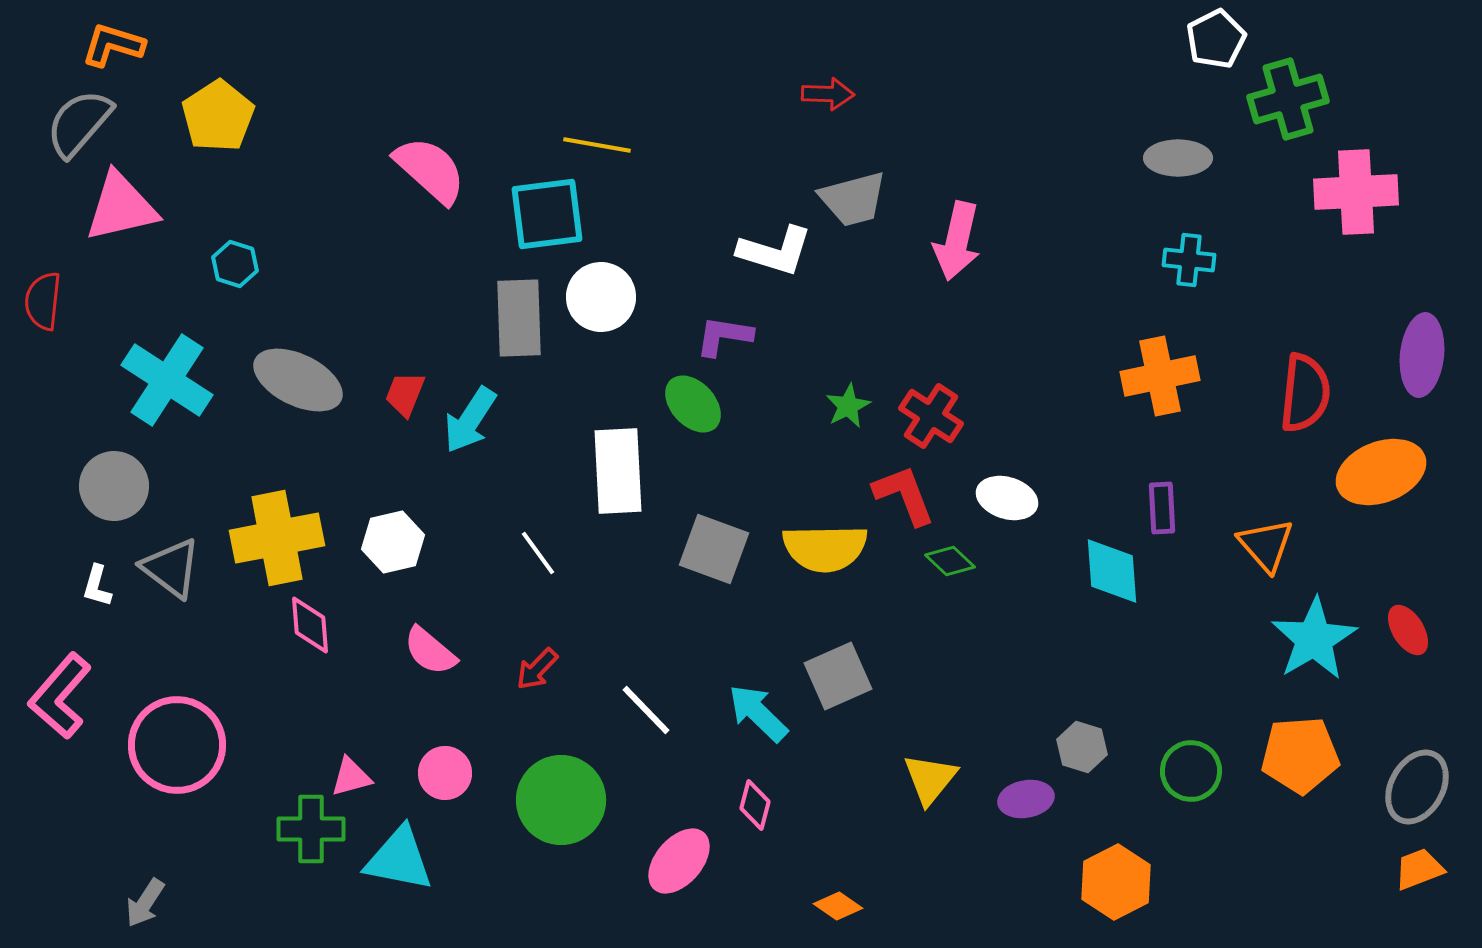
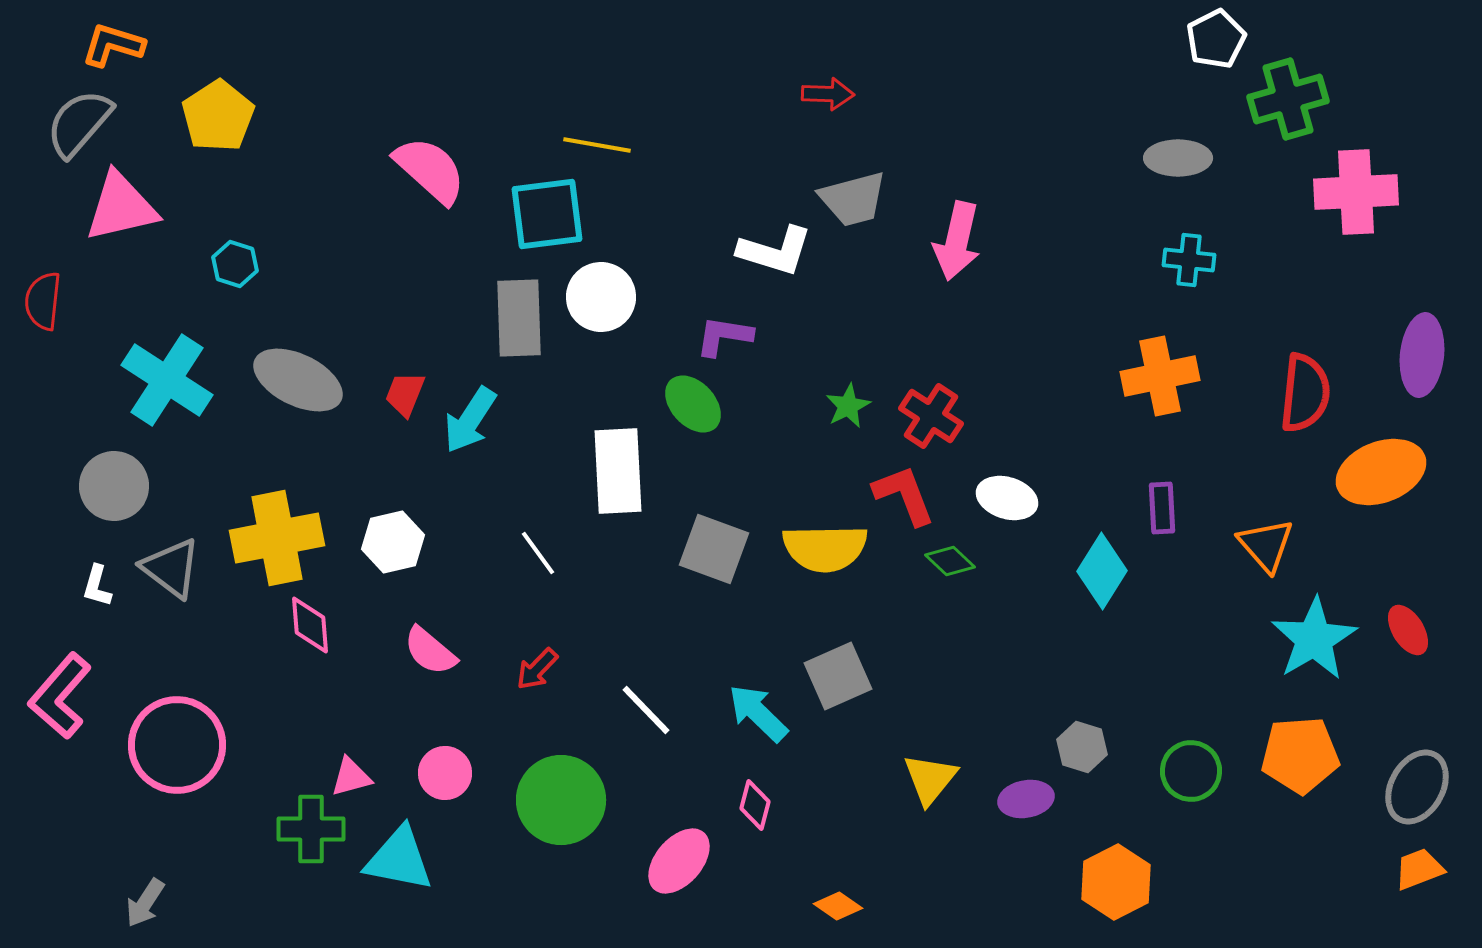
cyan diamond at (1112, 571): moved 10 px left; rotated 36 degrees clockwise
